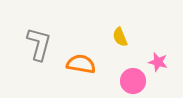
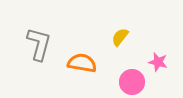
yellow semicircle: rotated 60 degrees clockwise
orange semicircle: moved 1 px right, 1 px up
pink circle: moved 1 px left, 1 px down
